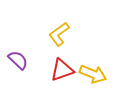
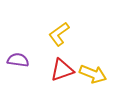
purple semicircle: rotated 35 degrees counterclockwise
